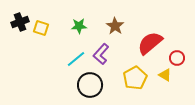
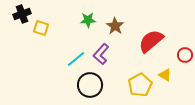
black cross: moved 2 px right, 8 px up
green star: moved 9 px right, 6 px up
red semicircle: moved 1 px right, 2 px up
red circle: moved 8 px right, 3 px up
yellow pentagon: moved 5 px right, 7 px down
